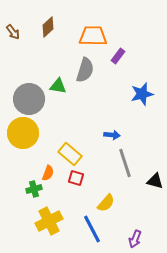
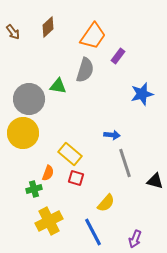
orange trapezoid: rotated 124 degrees clockwise
blue line: moved 1 px right, 3 px down
